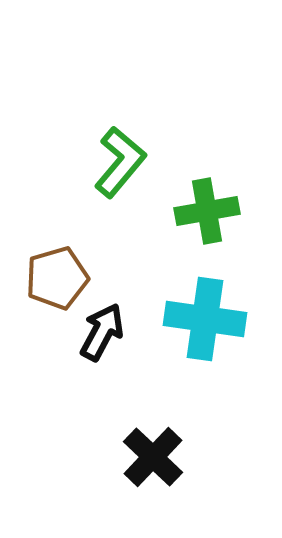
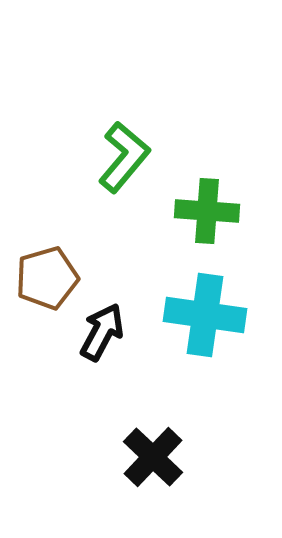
green L-shape: moved 4 px right, 5 px up
green cross: rotated 14 degrees clockwise
brown pentagon: moved 10 px left
cyan cross: moved 4 px up
